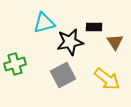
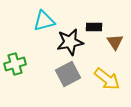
cyan triangle: moved 2 px up
gray square: moved 5 px right, 1 px up
